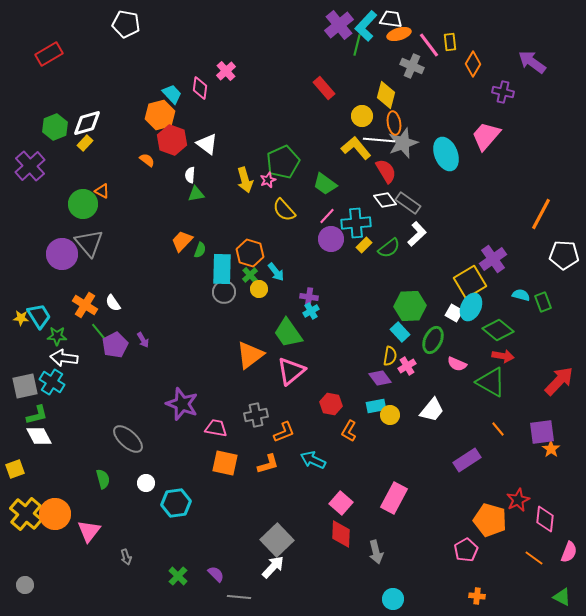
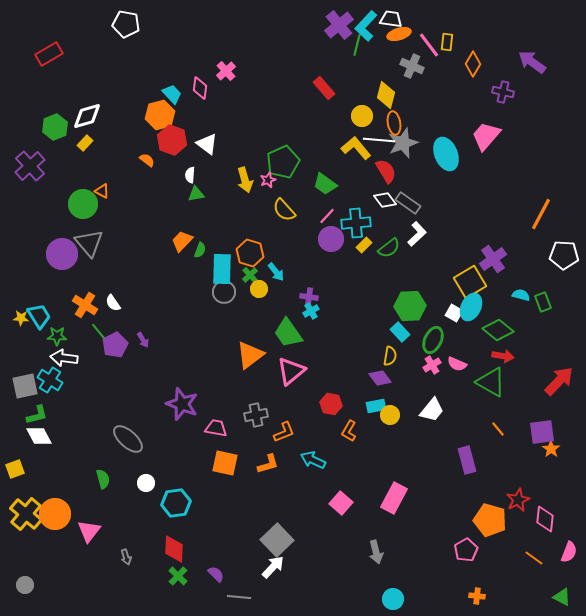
yellow rectangle at (450, 42): moved 3 px left; rotated 12 degrees clockwise
white diamond at (87, 123): moved 7 px up
pink cross at (407, 366): moved 25 px right, 1 px up
cyan cross at (52, 382): moved 2 px left, 2 px up
purple rectangle at (467, 460): rotated 72 degrees counterclockwise
red diamond at (341, 534): moved 167 px left, 15 px down
